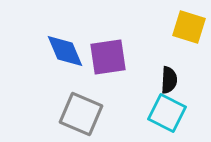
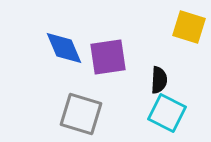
blue diamond: moved 1 px left, 3 px up
black semicircle: moved 10 px left
gray square: rotated 6 degrees counterclockwise
